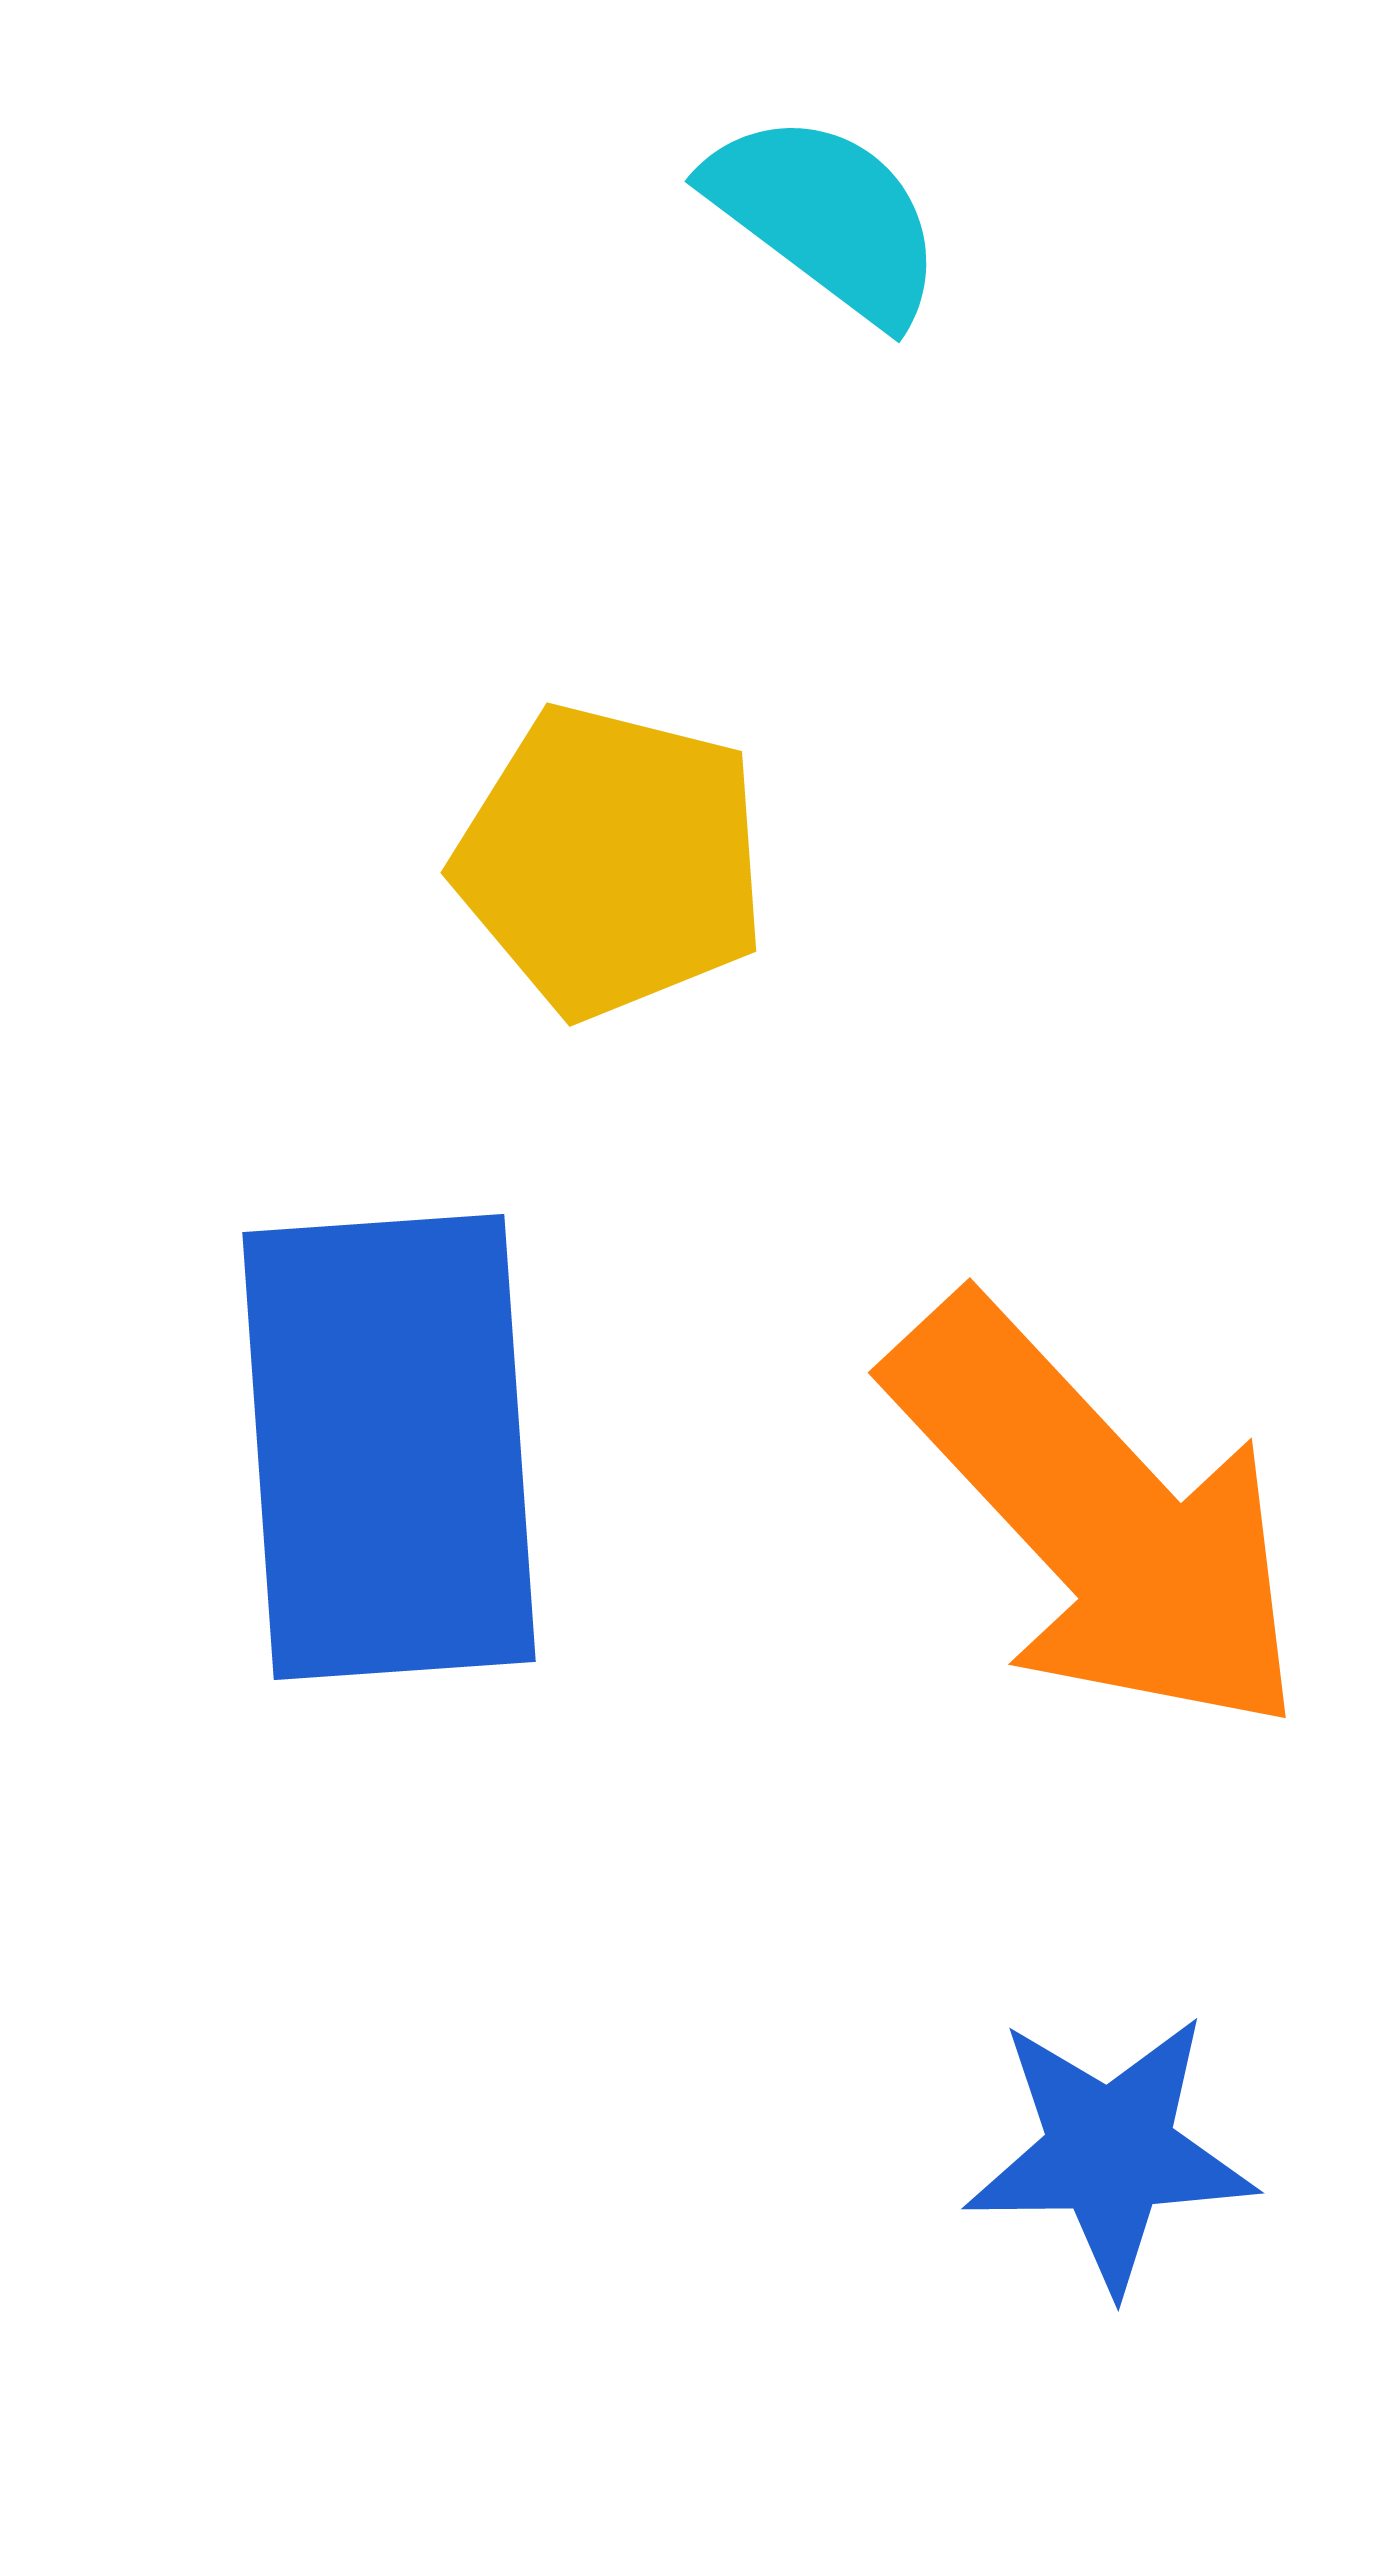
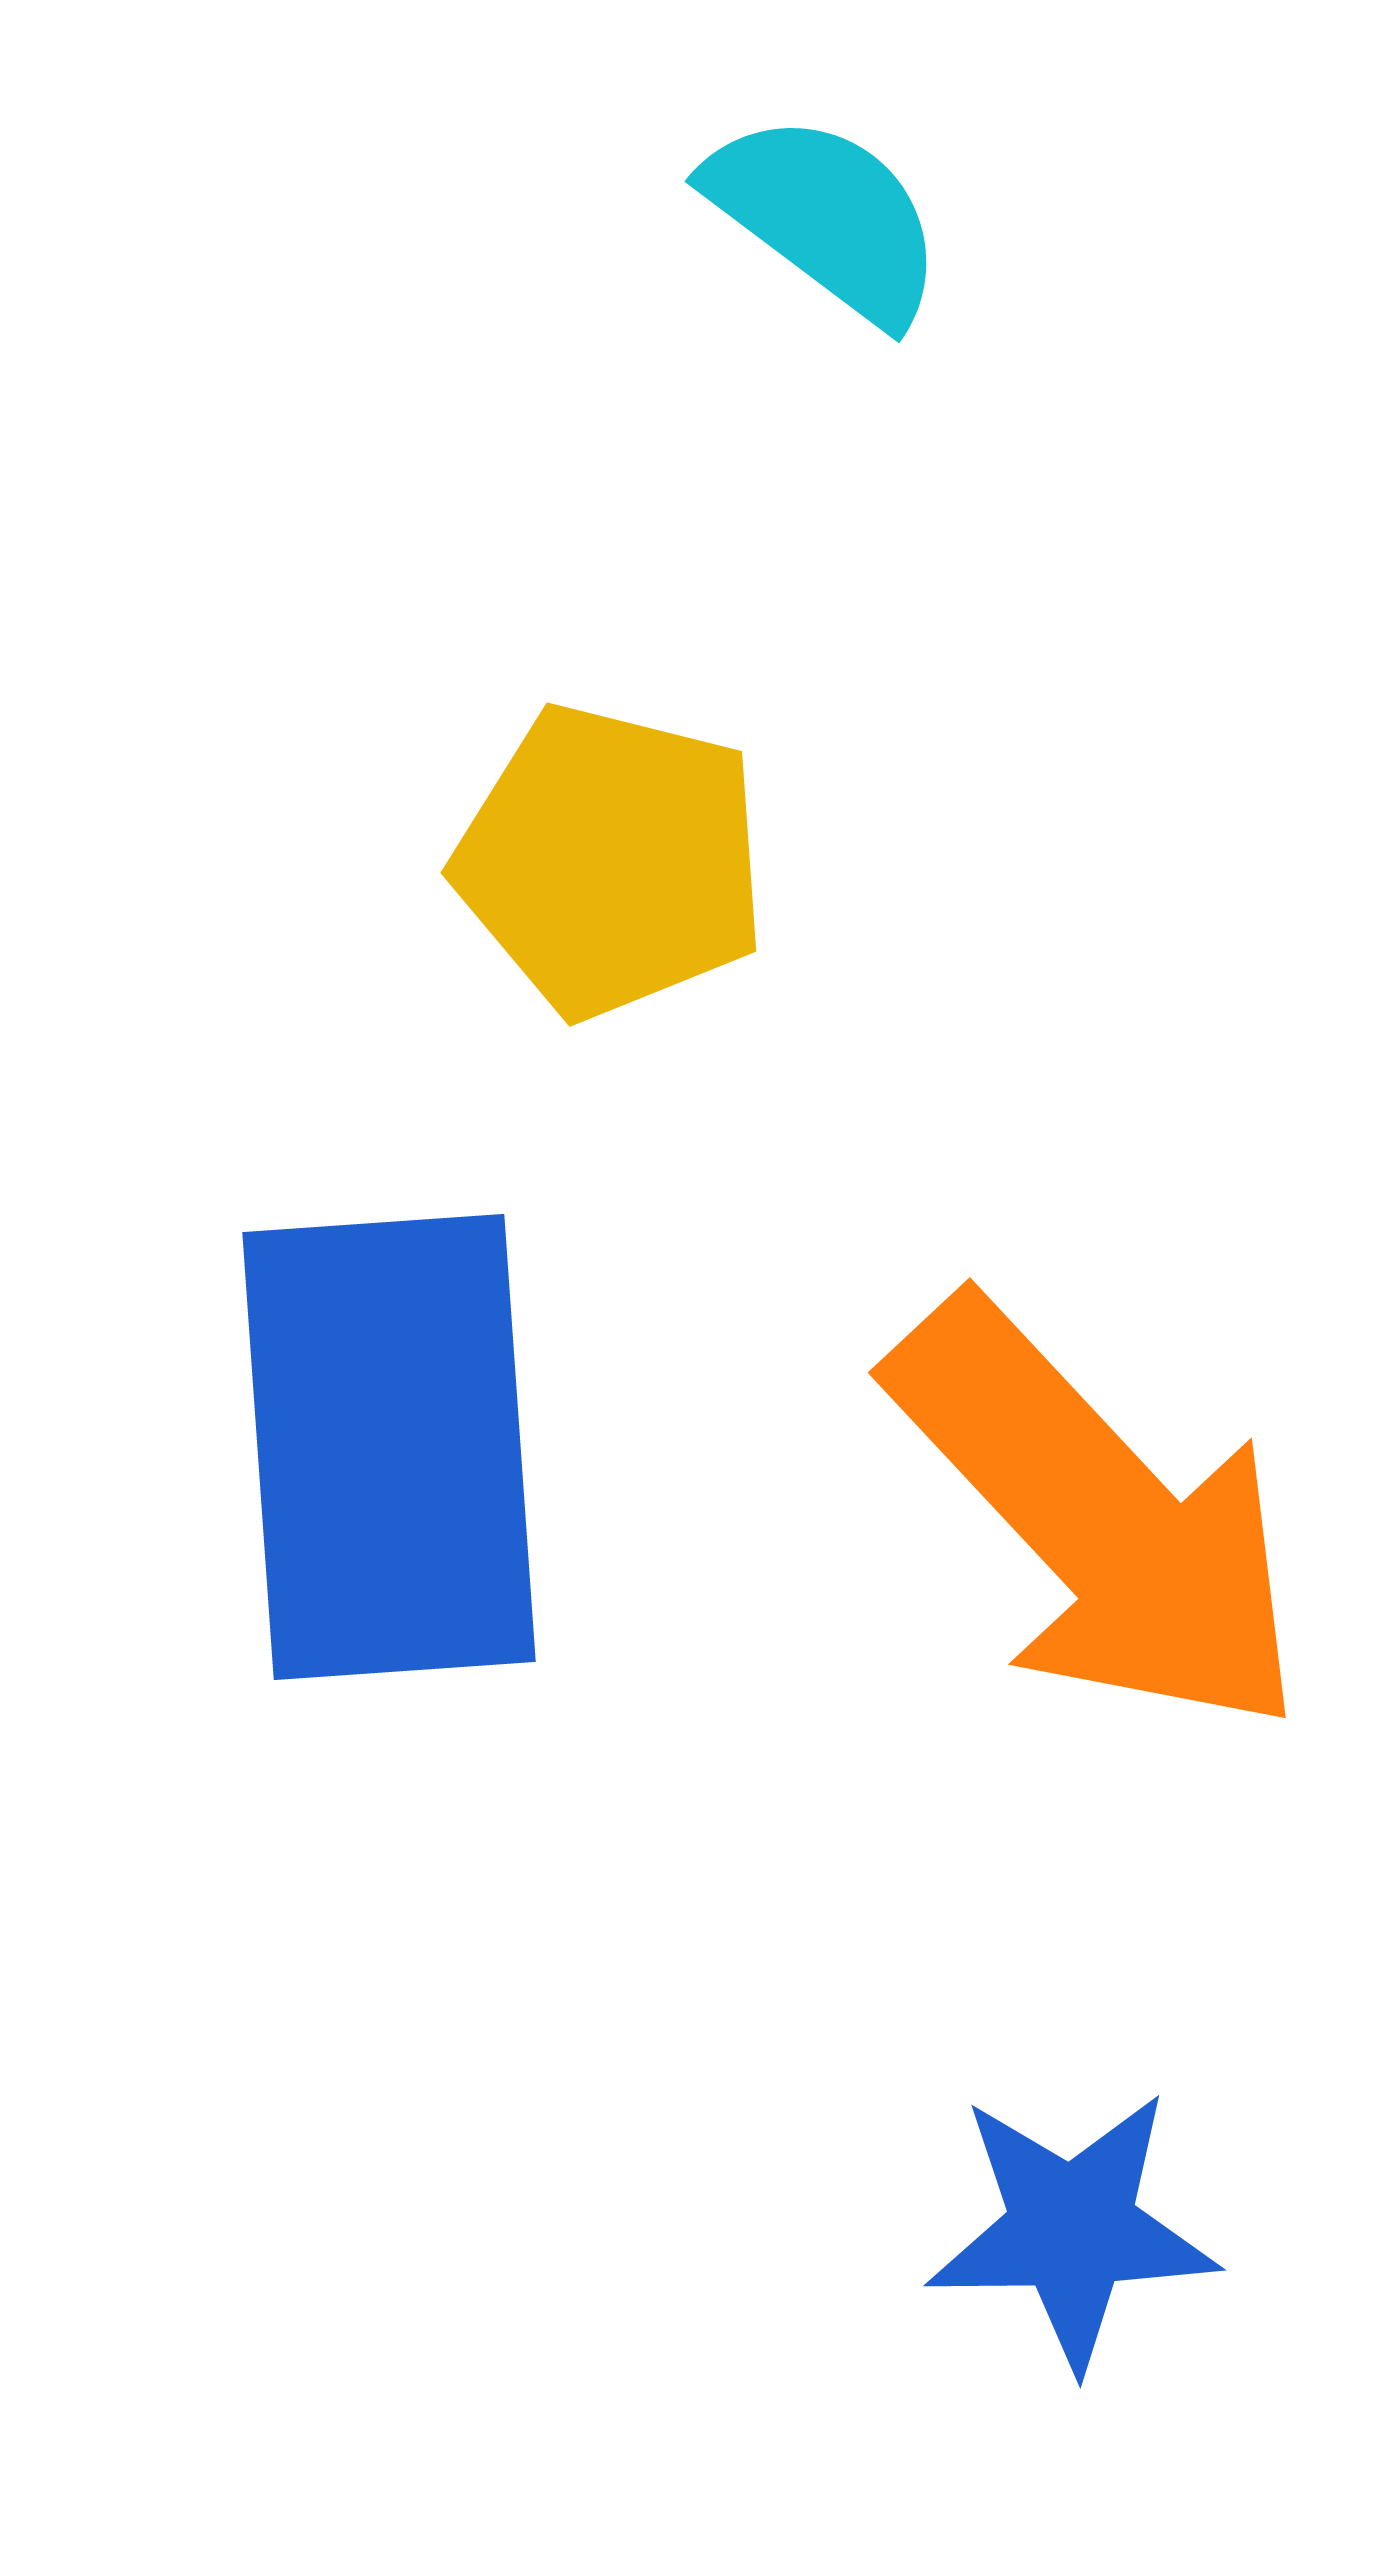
blue star: moved 38 px left, 77 px down
